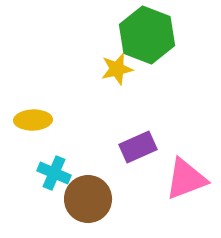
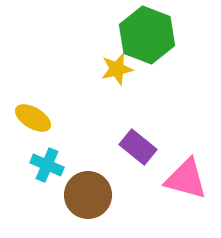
yellow ellipse: moved 2 px up; rotated 33 degrees clockwise
purple rectangle: rotated 63 degrees clockwise
cyan cross: moved 7 px left, 8 px up
pink triangle: rotated 36 degrees clockwise
brown circle: moved 4 px up
